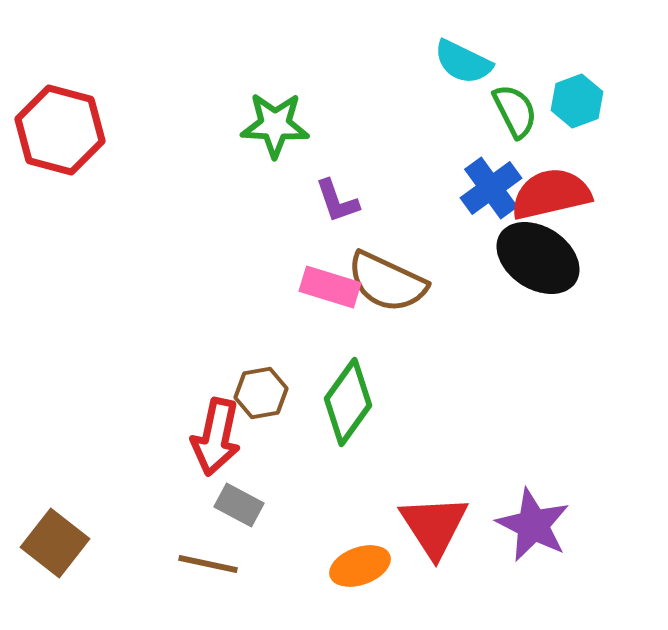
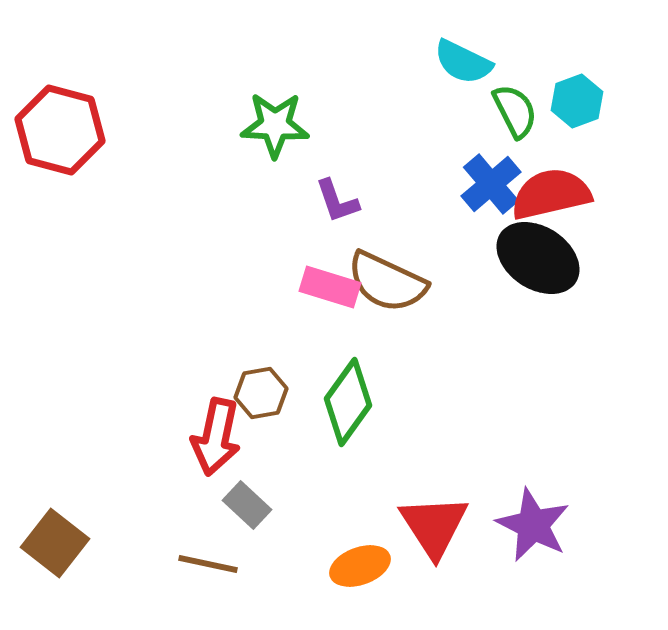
blue cross: moved 4 px up; rotated 4 degrees counterclockwise
gray rectangle: moved 8 px right; rotated 15 degrees clockwise
